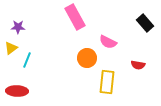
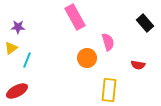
pink semicircle: rotated 132 degrees counterclockwise
yellow rectangle: moved 2 px right, 8 px down
red ellipse: rotated 30 degrees counterclockwise
